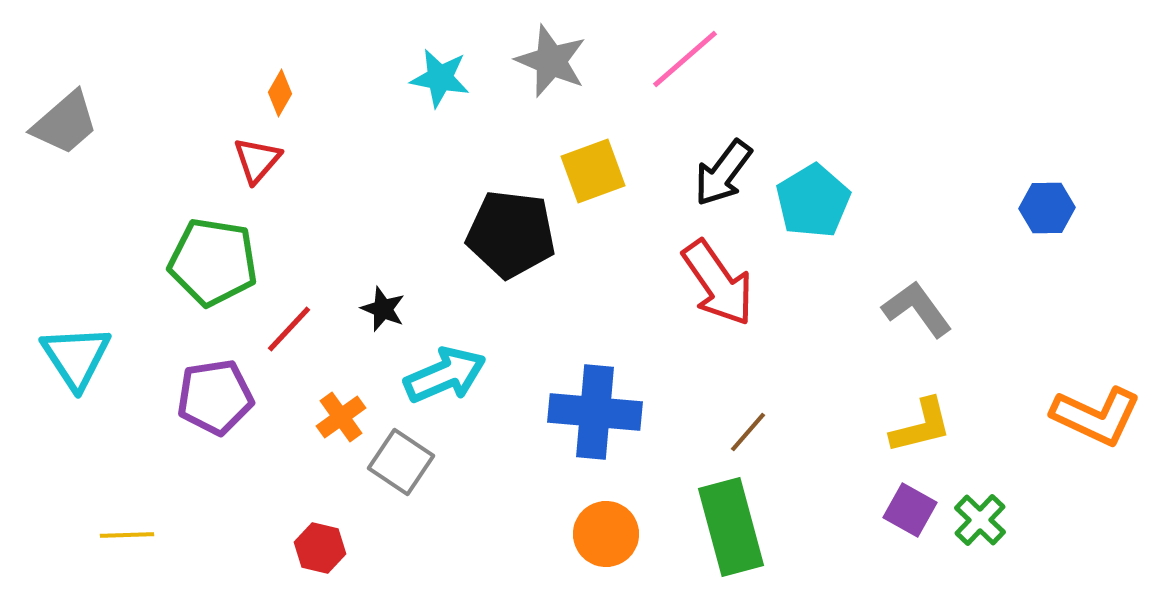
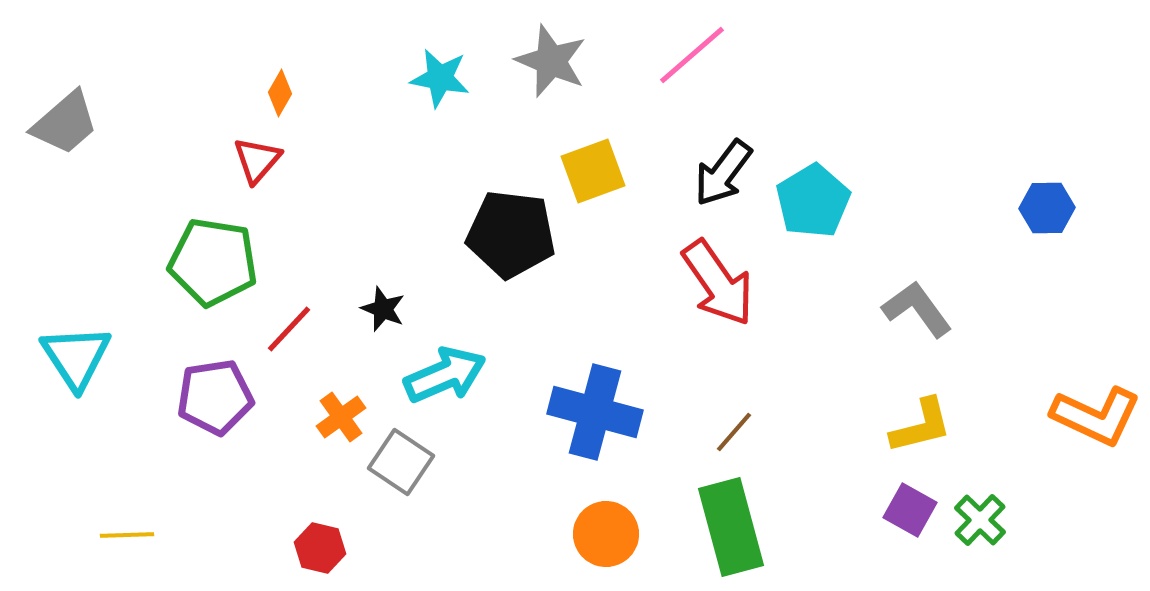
pink line: moved 7 px right, 4 px up
blue cross: rotated 10 degrees clockwise
brown line: moved 14 px left
